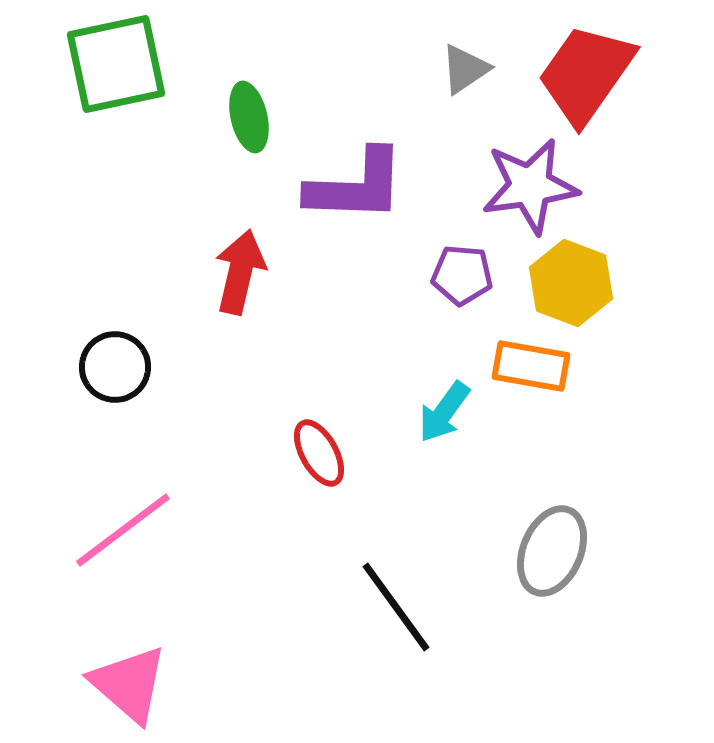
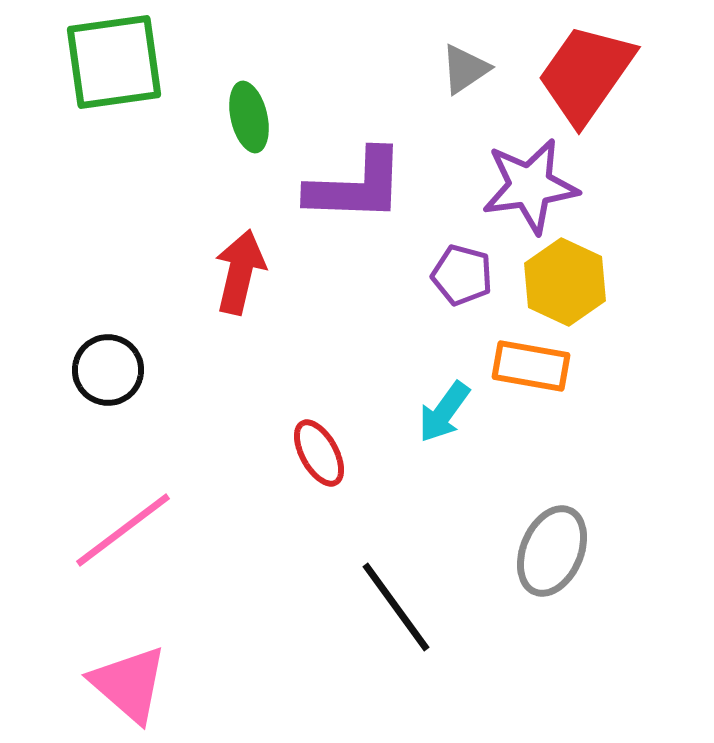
green square: moved 2 px left, 2 px up; rotated 4 degrees clockwise
purple pentagon: rotated 10 degrees clockwise
yellow hexagon: moved 6 px left, 1 px up; rotated 4 degrees clockwise
black circle: moved 7 px left, 3 px down
